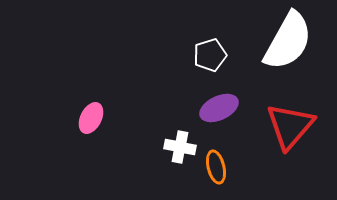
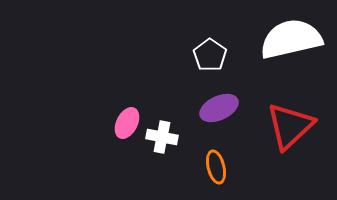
white semicircle: moved 3 px right, 2 px up; rotated 132 degrees counterclockwise
white pentagon: rotated 20 degrees counterclockwise
pink ellipse: moved 36 px right, 5 px down
red triangle: rotated 6 degrees clockwise
white cross: moved 18 px left, 10 px up
